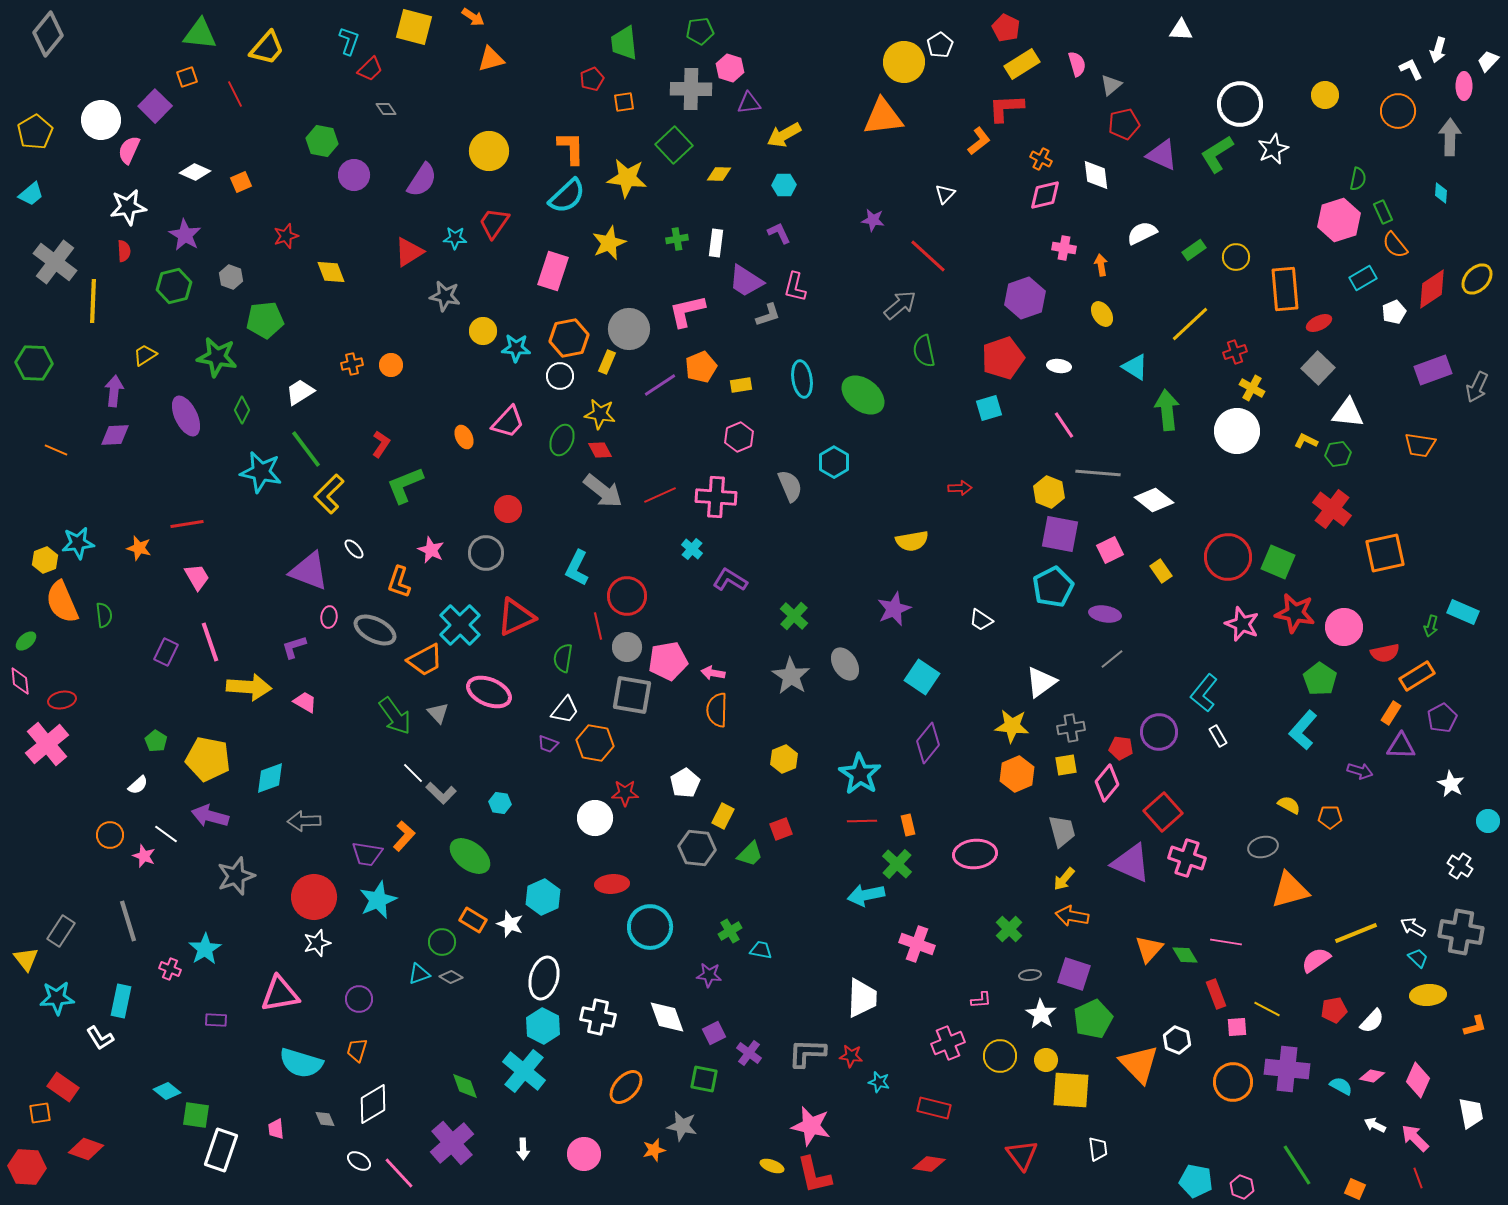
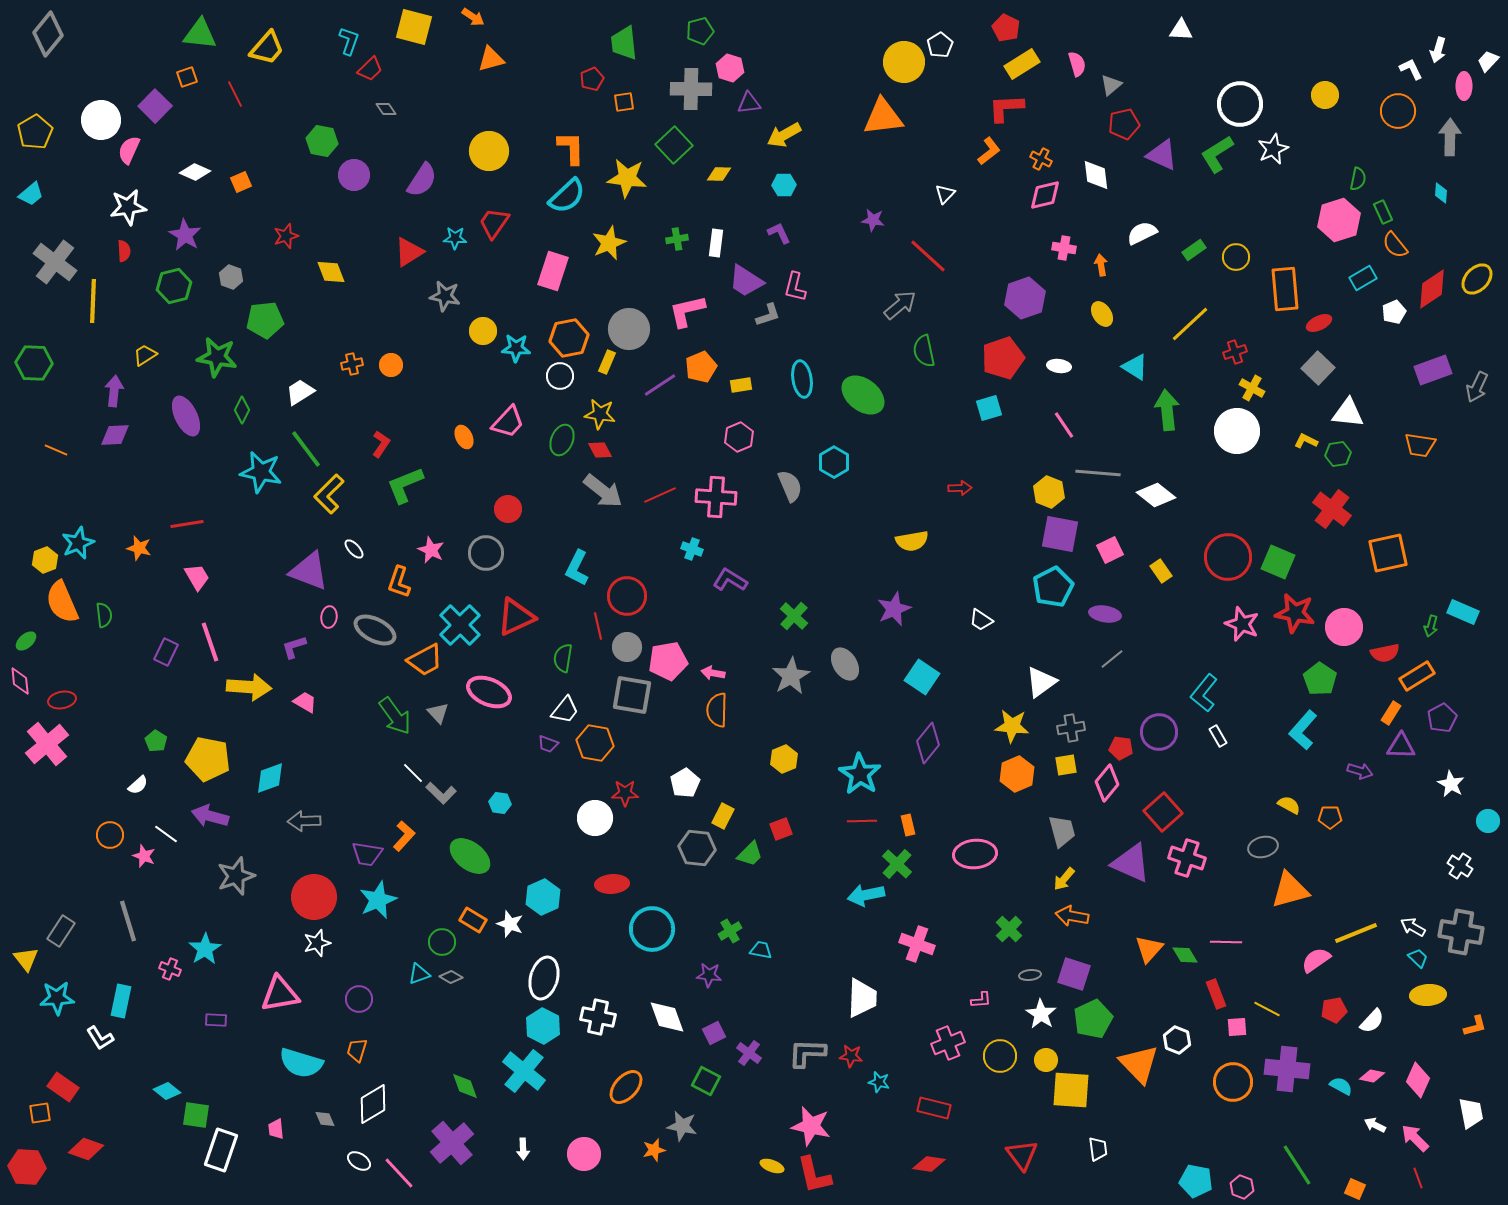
green pentagon at (700, 31): rotated 8 degrees counterclockwise
orange L-shape at (979, 141): moved 10 px right, 10 px down
white diamond at (1154, 500): moved 2 px right, 5 px up
cyan star at (78, 543): rotated 16 degrees counterclockwise
cyan cross at (692, 549): rotated 20 degrees counterclockwise
orange square at (1385, 553): moved 3 px right
gray star at (791, 676): rotated 9 degrees clockwise
cyan circle at (650, 927): moved 2 px right, 2 px down
pink line at (1226, 942): rotated 8 degrees counterclockwise
green square at (704, 1079): moved 2 px right, 2 px down; rotated 16 degrees clockwise
